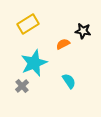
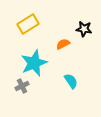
black star: moved 1 px right, 2 px up
cyan semicircle: moved 2 px right
gray cross: rotated 16 degrees clockwise
